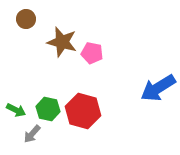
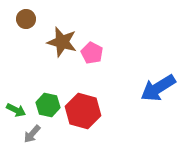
pink pentagon: rotated 15 degrees clockwise
green hexagon: moved 4 px up
